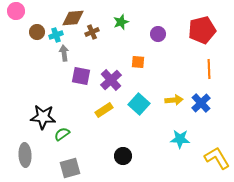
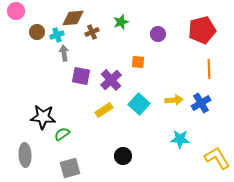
cyan cross: moved 1 px right
blue cross: rotated 12 degrees clockwise
